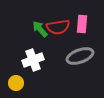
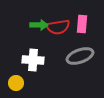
green arrow: moved 1 px left, 4 px up; rotated 132 degrees clockwise
white cross: rotated 25 degrees clockwise
